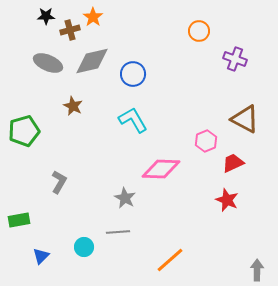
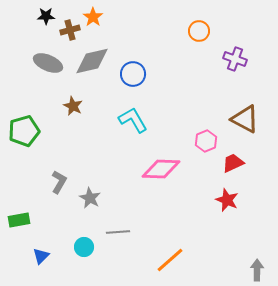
gray star: moved 35 px left
